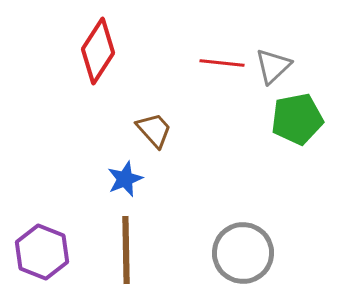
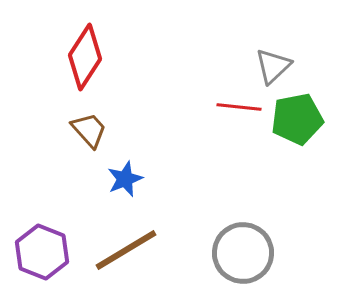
red diamond: moved 13 px left, 6 px down
red line: moved 17 px right, 44 px down
brown trapezoid: moved 65 px left
brown line: rotated 60 degrees clockwise
